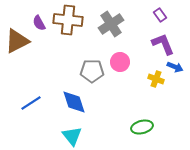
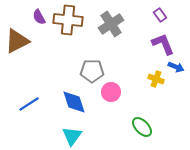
purple semicircle: moved 6 px up
pink circle: moved 9 px left, 30 px down
blue arrow: moved 1 px right
blue line: moved 2 px left, 1 px down
green ellipse: rotated 60 degrees clockwise
cyan triangle: rotated 15 degrees clockwise
